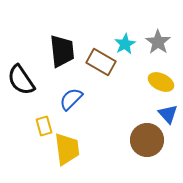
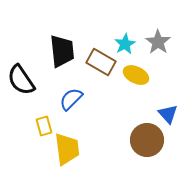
yellow ellipse: moved 25 px left, 7 px up
